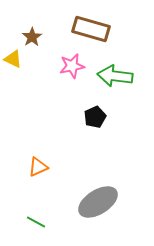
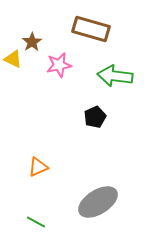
brown star: moved 5 px down
pink star: moved 13 px left, 1 px up
